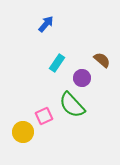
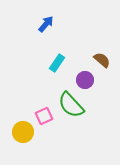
purple circle: moved 3 px right, 2 px down
green semicircle: moved 1 px left
